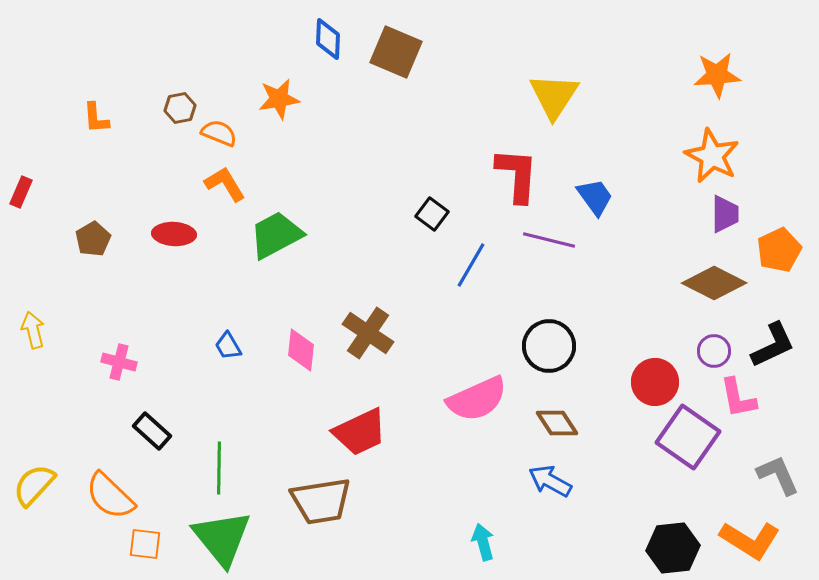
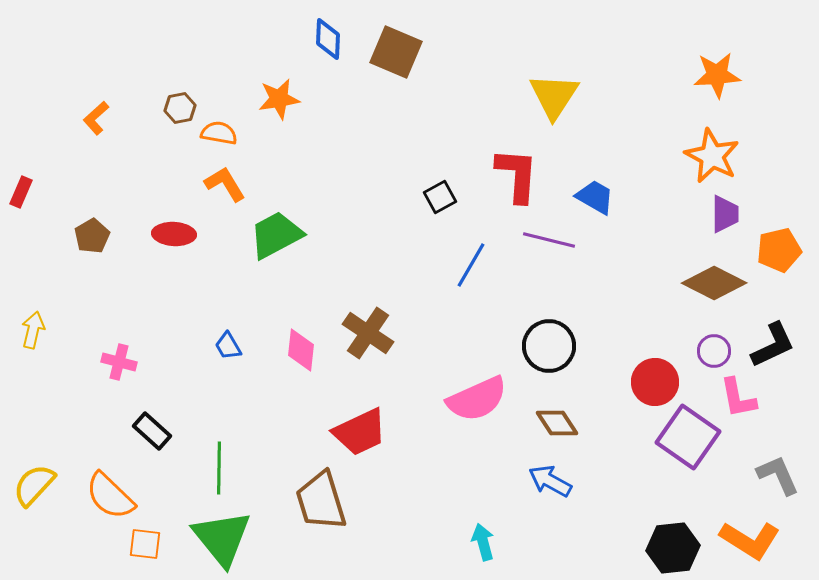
orange L-shape at (96, 118): rotated 52 degrees clockwise
orange semicircle at (219, 133): rotated 12 degrees counterclockwise
blue trapezoid at (595, 197): rotated 24 degrees counterclockwise
black square at (432, 214): moved 8 px right, 17 px up; rotated 24 degrees clockwise
brown pentagon at (93, 239): moved 1 px left, 3 px up
orange pentagon at (779, 250): rotated 12 degrees clockwise
yellow arrow at (33, 330): rotated 27 degrees clockwise
brown trapezoid at (321, 501): rotated 82 degrees clockwise
